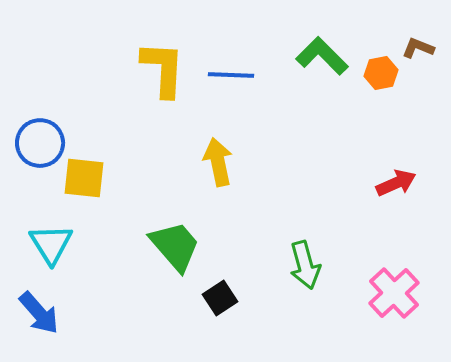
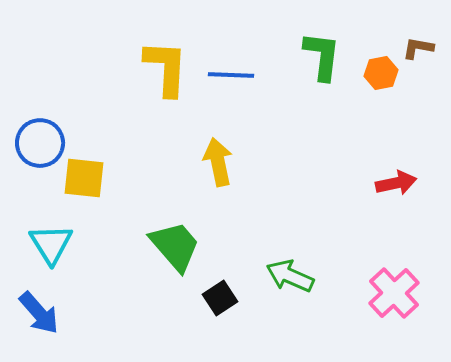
brown L-shape: rotated 12 degrees counterclockwise
green L-shape: rotated 52 degrees clockwise
yellow L-shape: moved 3 px right, 1 px up
red arrow: rotated 12 degrees clockwise
green arrow: moved 15 px left, 11 px down; rotated 129 degrees clockwise
